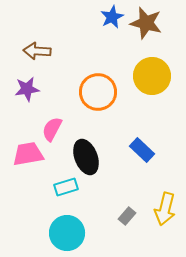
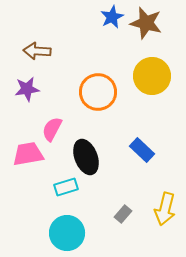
gray rectangle: moved 4 px left, 2 px up
